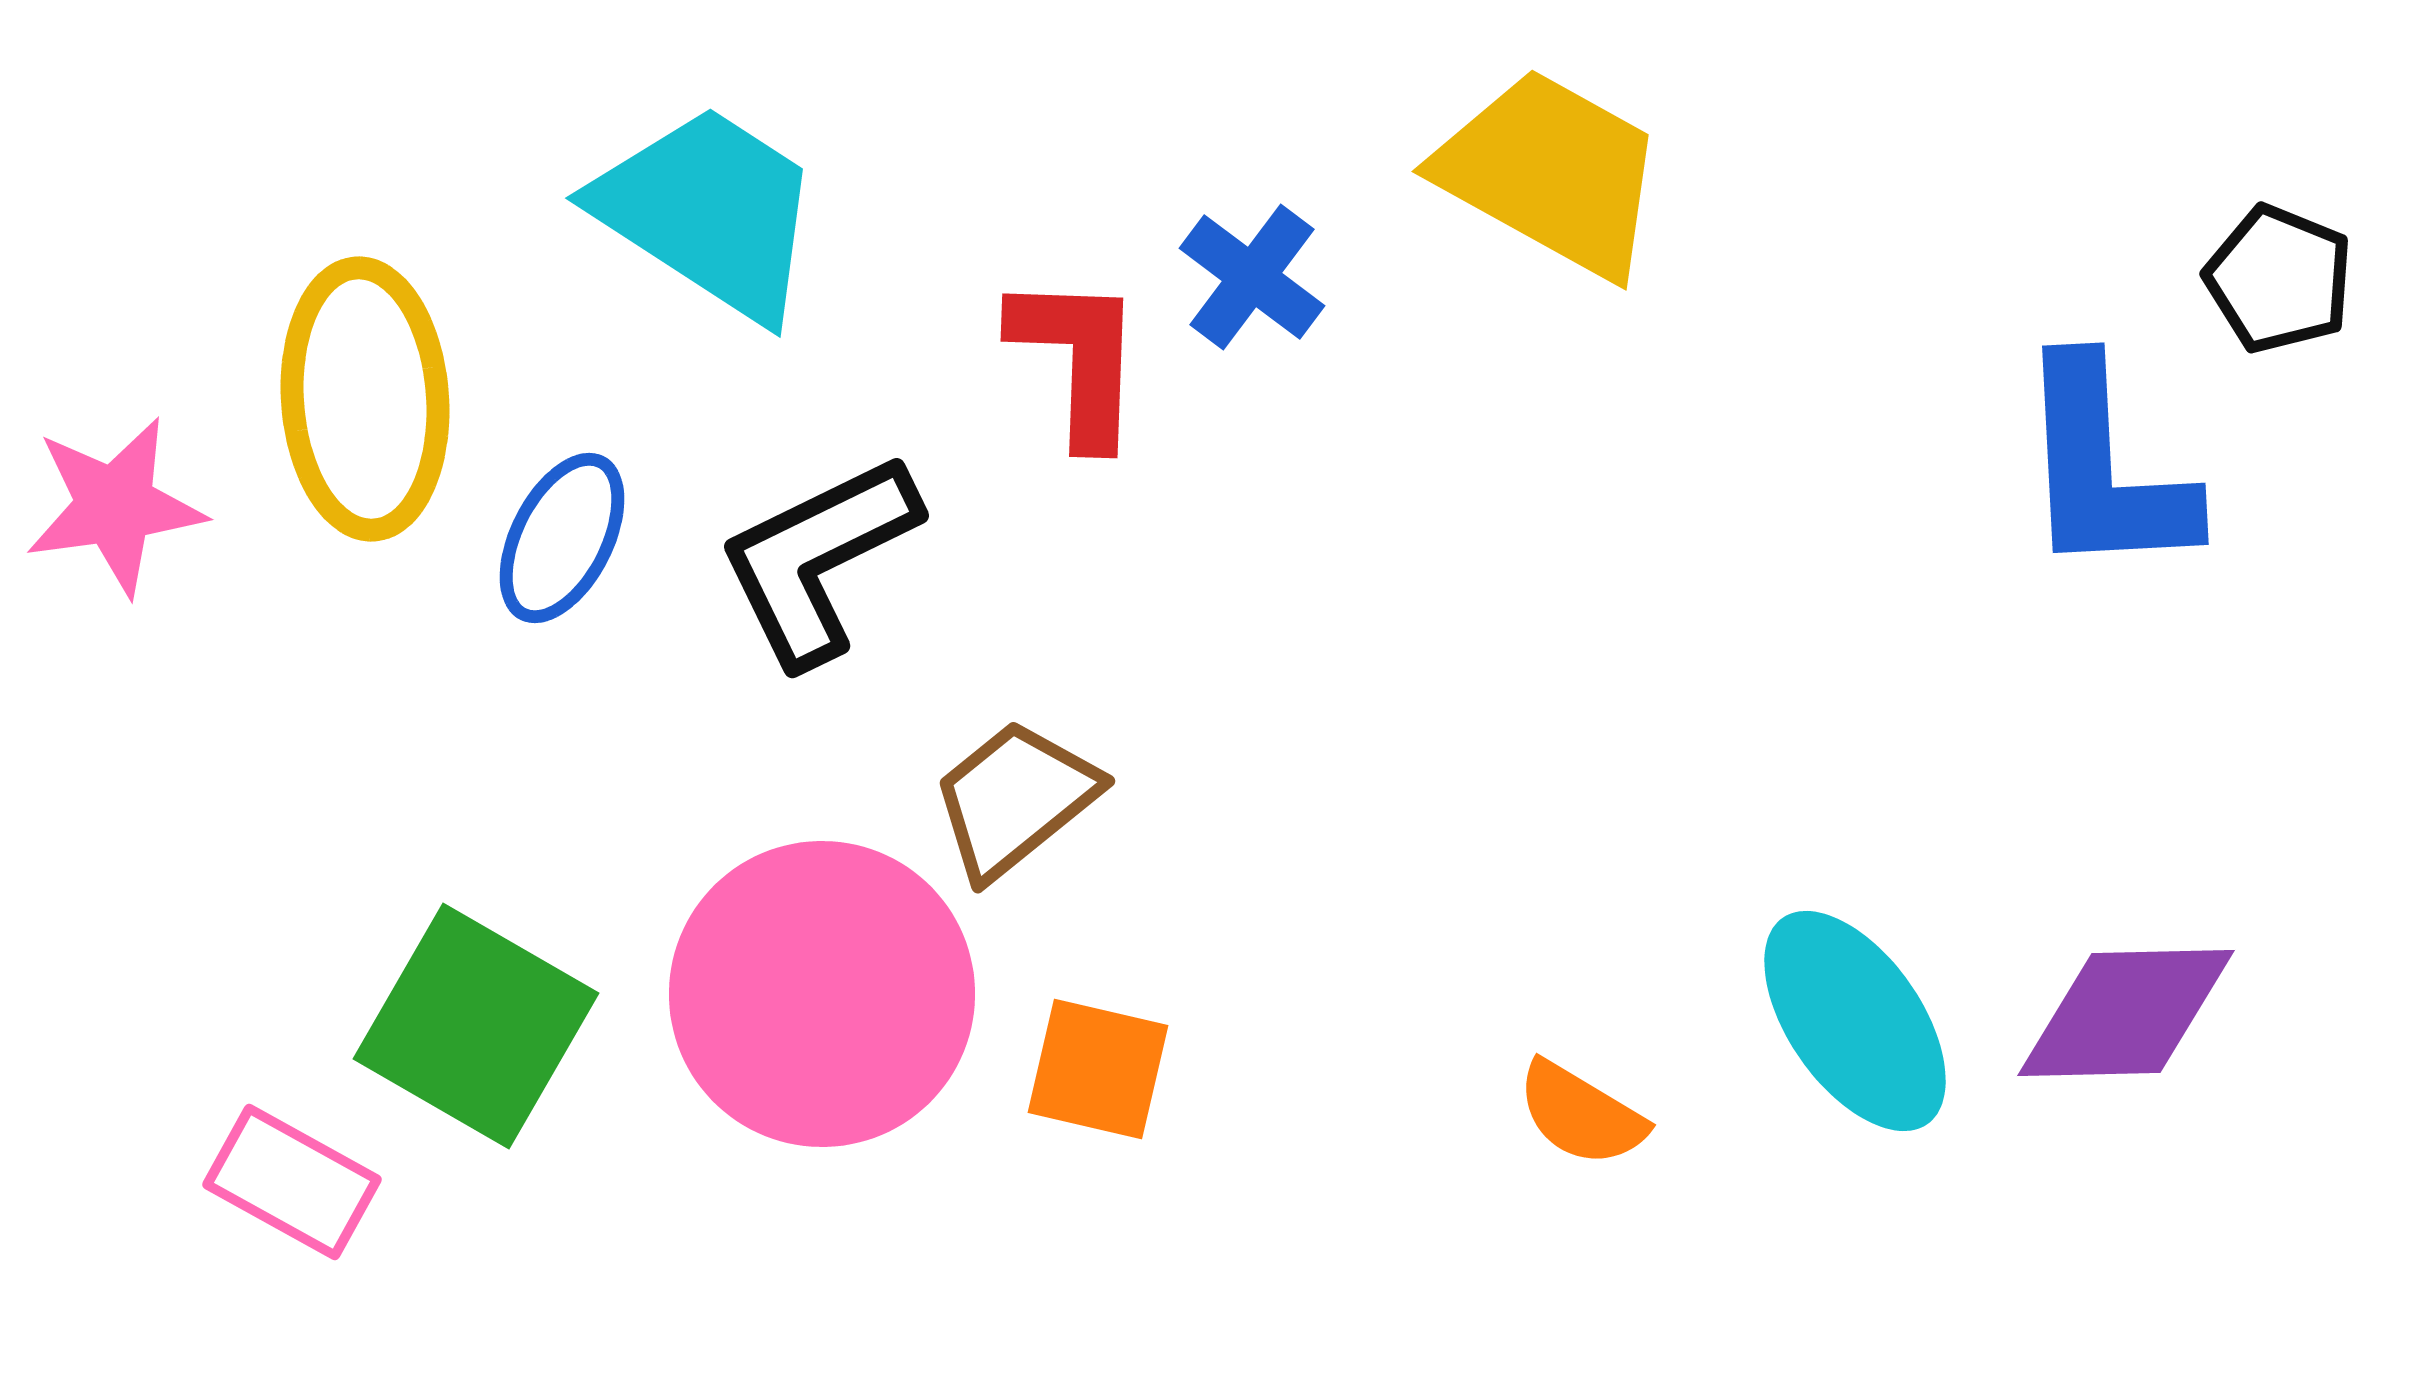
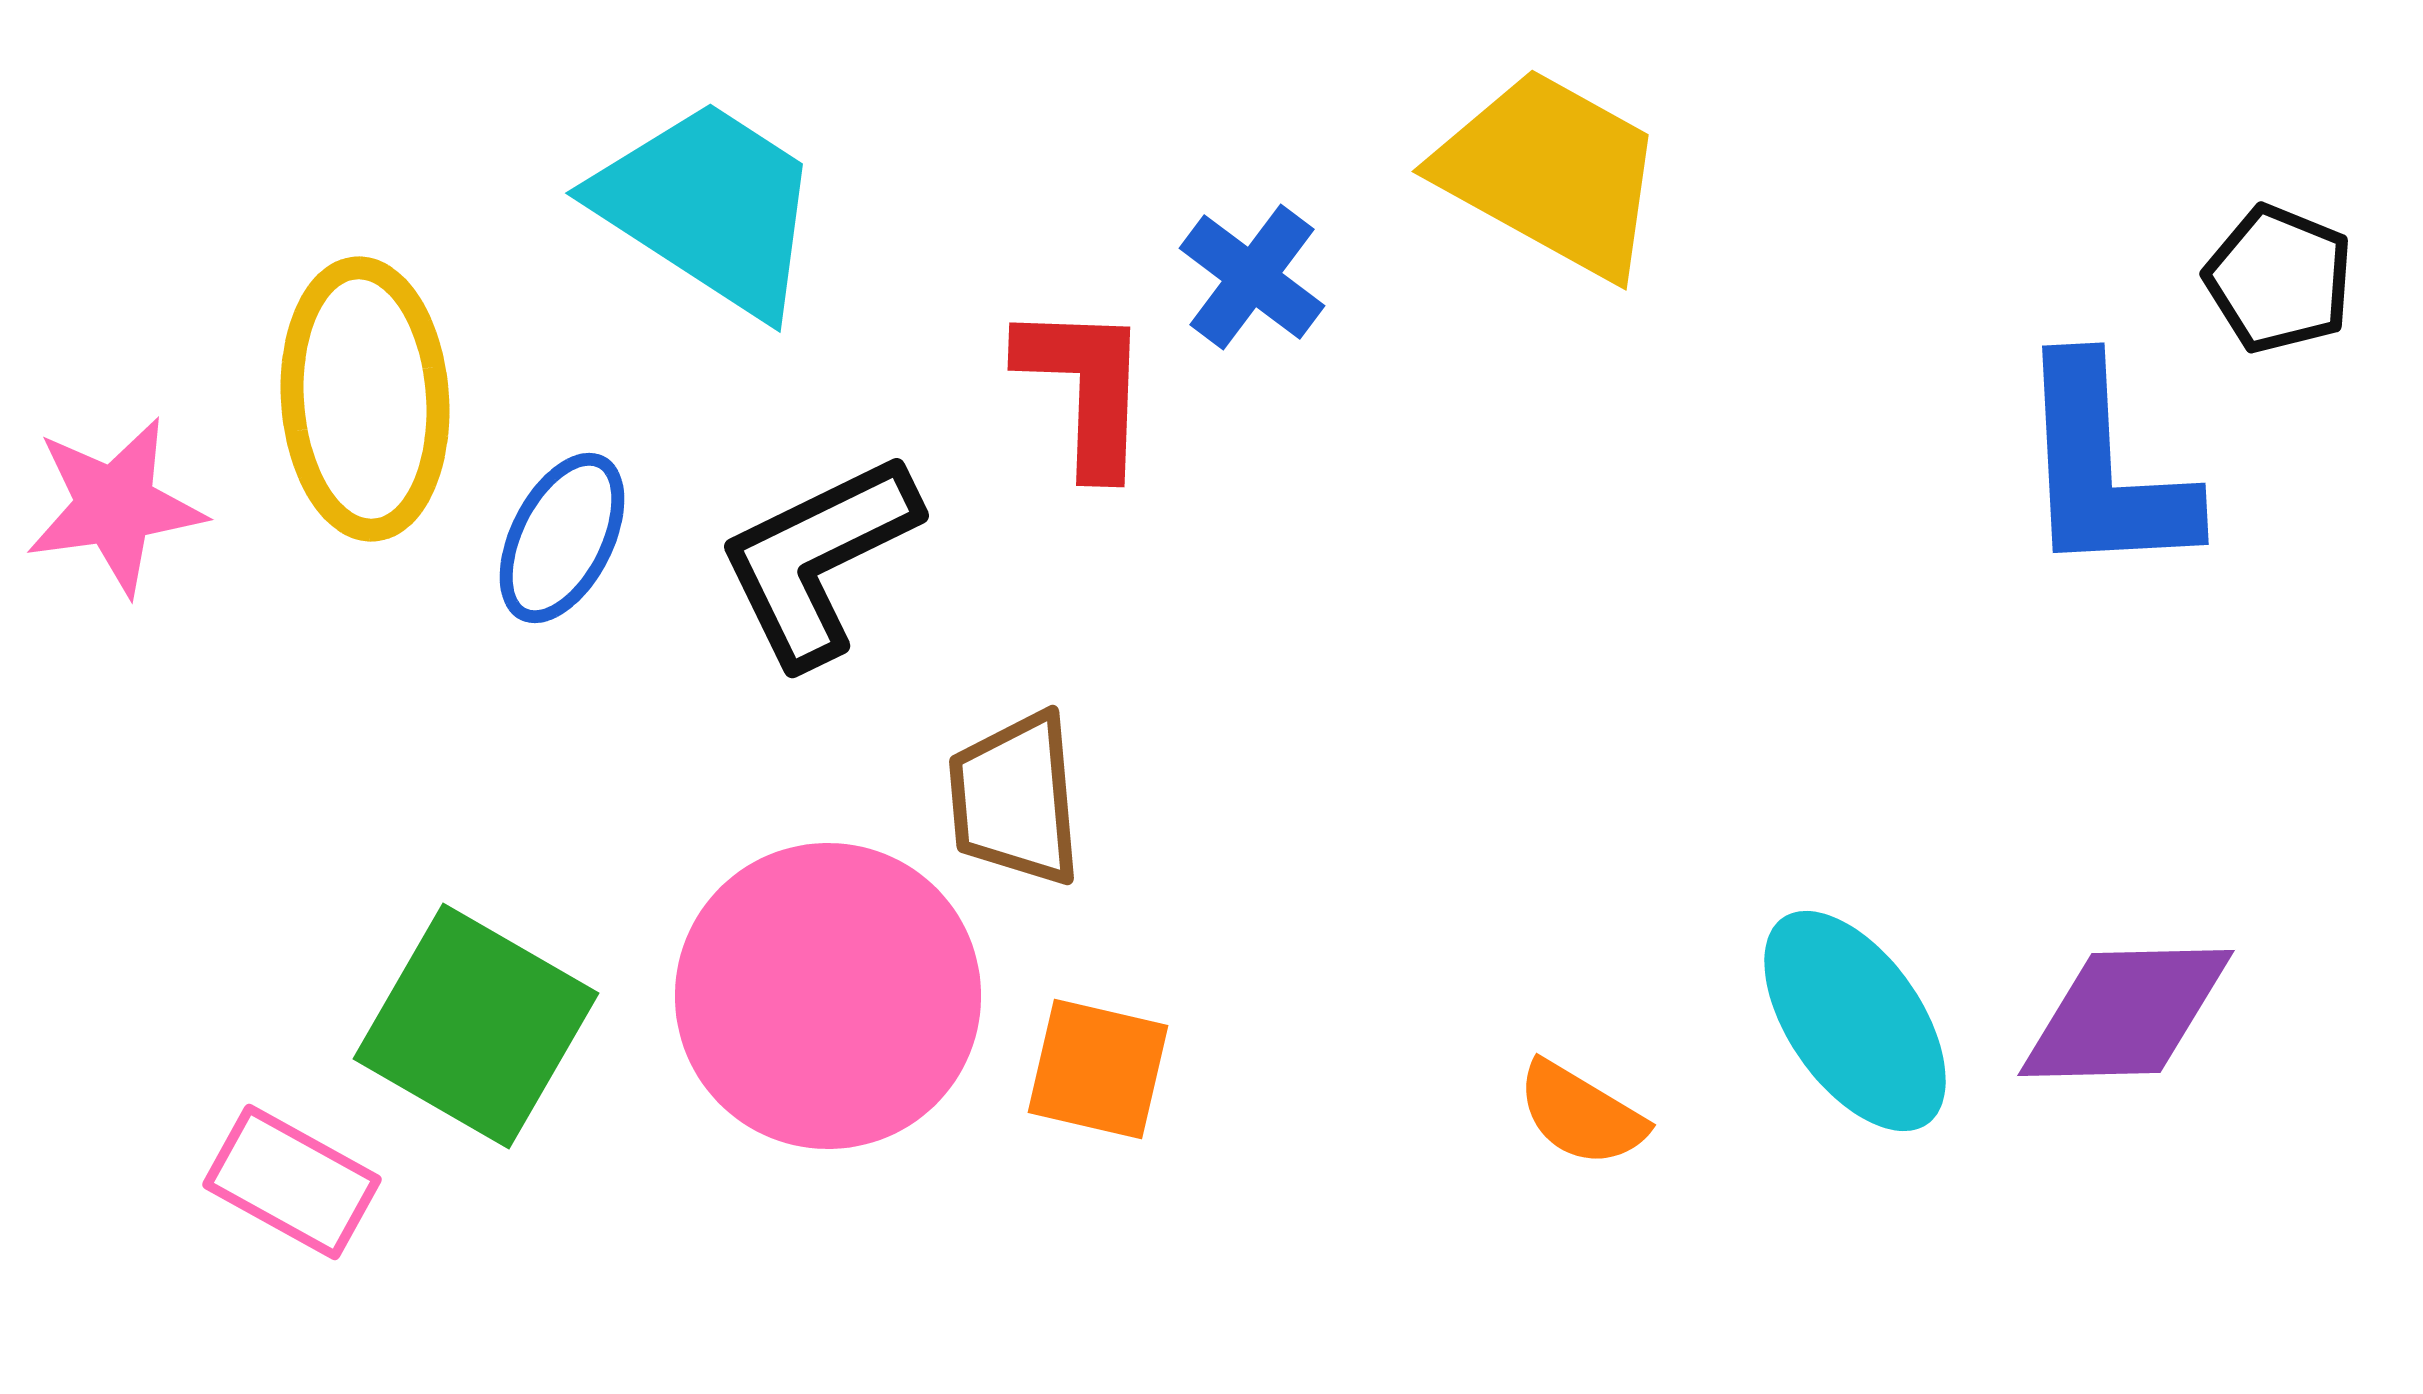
cyan trapezoid: moved 5 px up
red L-shape: moved 7 px right, 29 px down
brown trapezoid: rotated 56 degrees counterclockwise
pink circle: moved 6 px right, 2 px down
